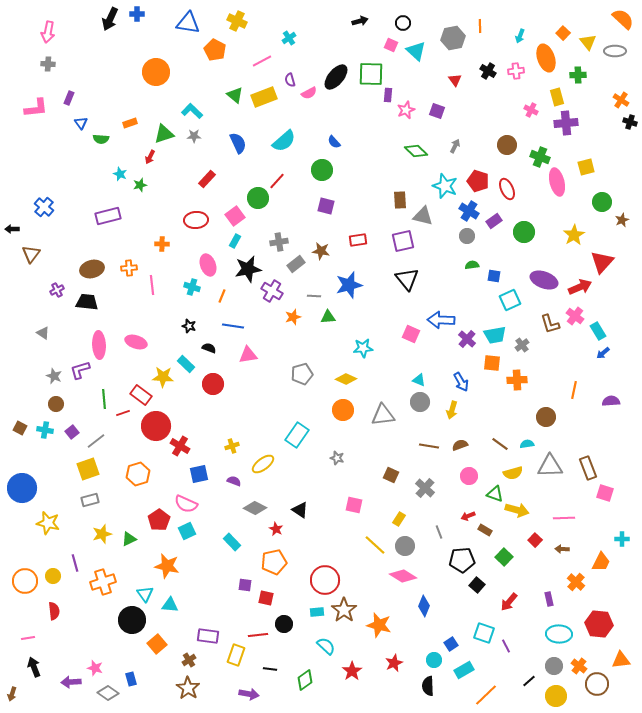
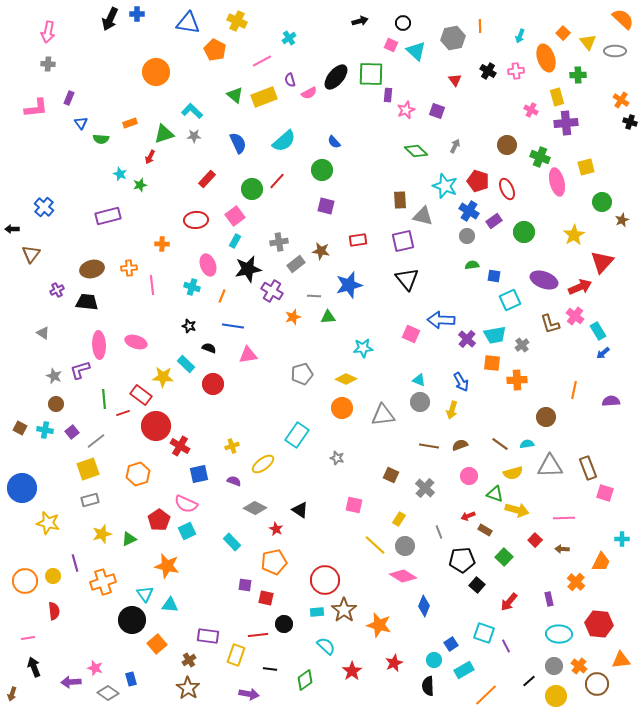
green circle at (258, 198): moved 6 px left, 9 px up
orange circle at (343, 410): moved 1 px left, 2 px up
